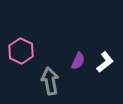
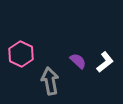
pink hexagon: moved 3 px down
purple semicircle: rotated 72 degrees counterclockwise
